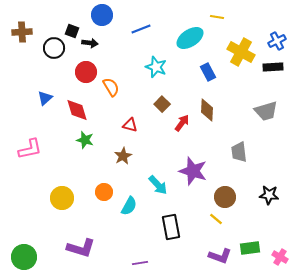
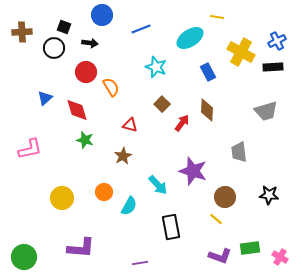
black square at (72, 31): moved 8 px left, 4 px up
purple L-shape at (81, 248): rotated 12 degrees counterclockwise
